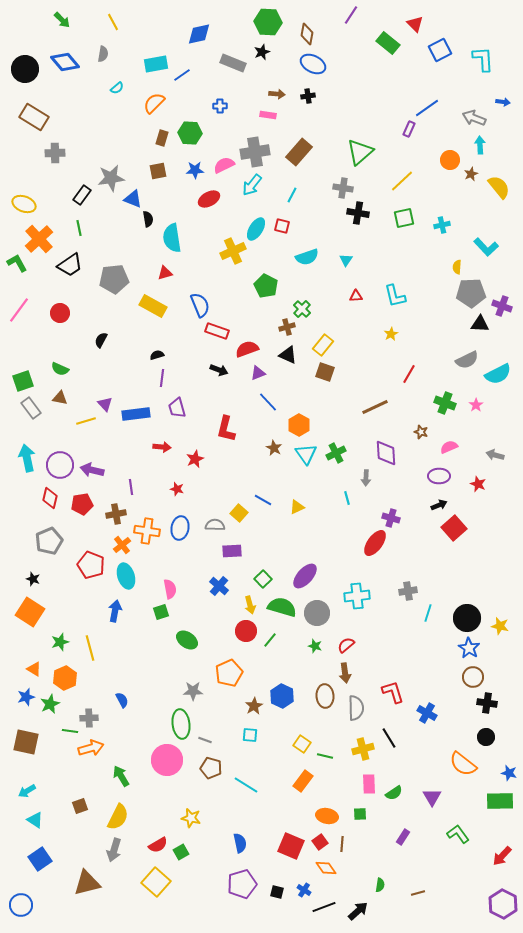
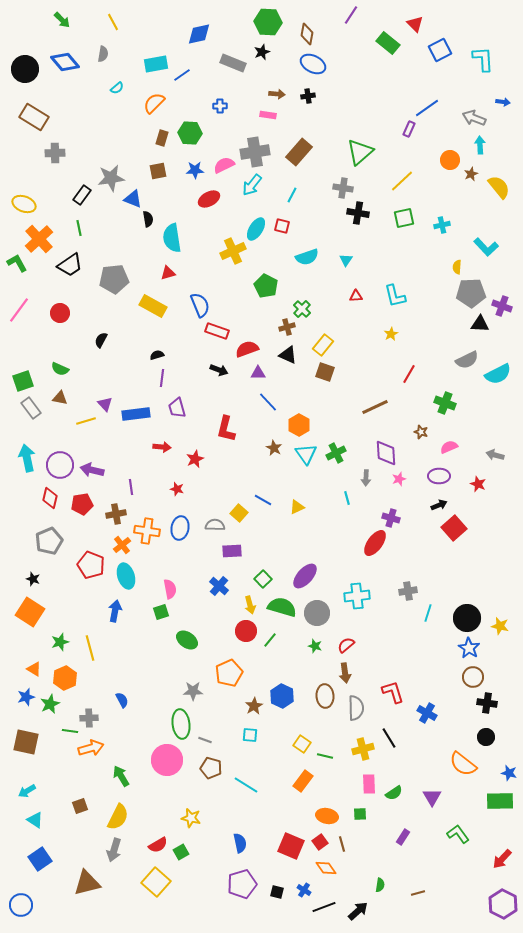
red triangle at (165, 273): moved 3 px right
purple triangle at (258, 373): rotated 21 degrees clockwise
pink star at (476, 405): moved 77 px left, 74 px down; rotated 16 degrees clockwise
brown line at (342, 844): rotated 21 degrees counterclockwise
red arrow at (502, 856): moved 3 px down
